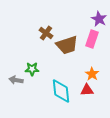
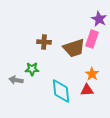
brown cross: moved 2 px left, 9 px down; rotated 32 degrees counterclockwise
brown trapezoid: moved 7 px right, 3 px down
